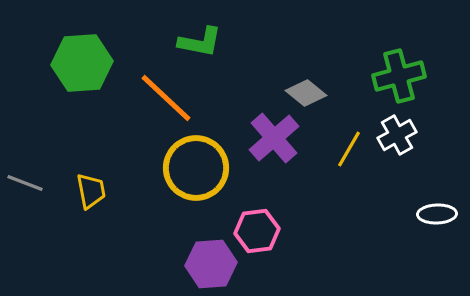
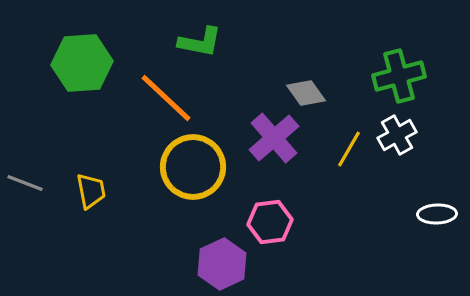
gray diamond: rotated 15 degrees clockwise
yellow circle: moved 3 px left, 1 px up
pink hexagon: moved 13 px right, 9 px up
purple hexagon: moved 11 px right; rotated 21 degrees counterclockwise
